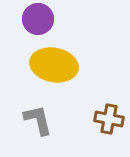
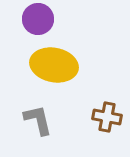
brown cross: moved 2 px left, 2 px up
